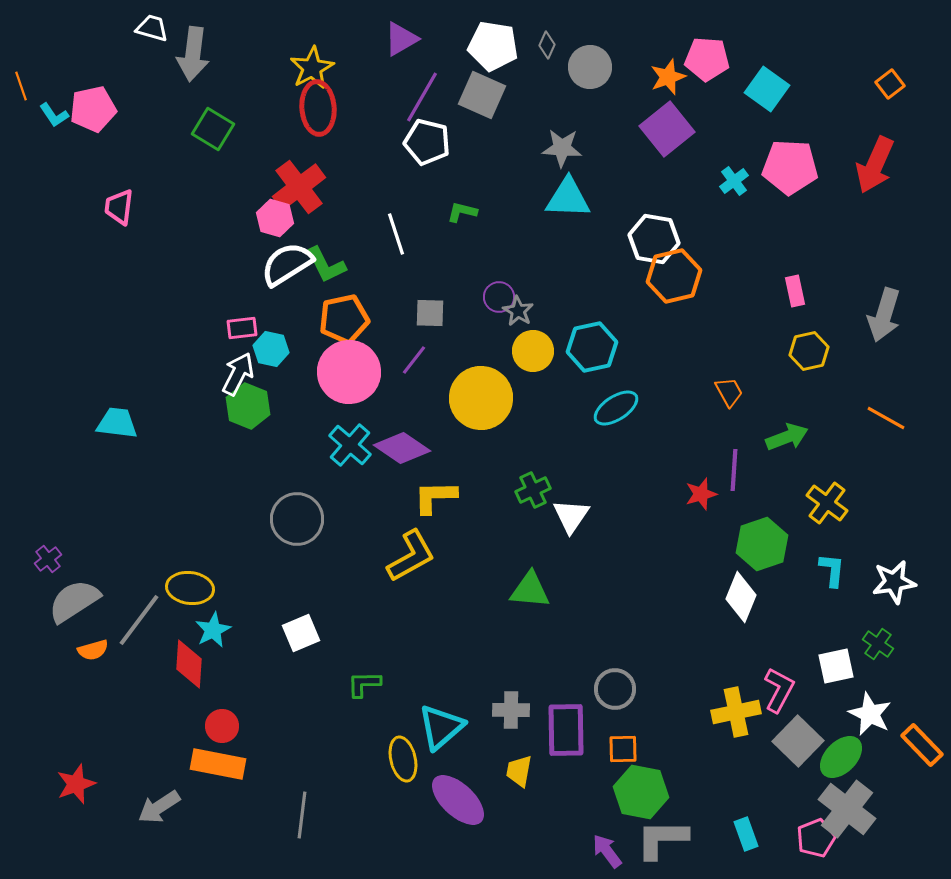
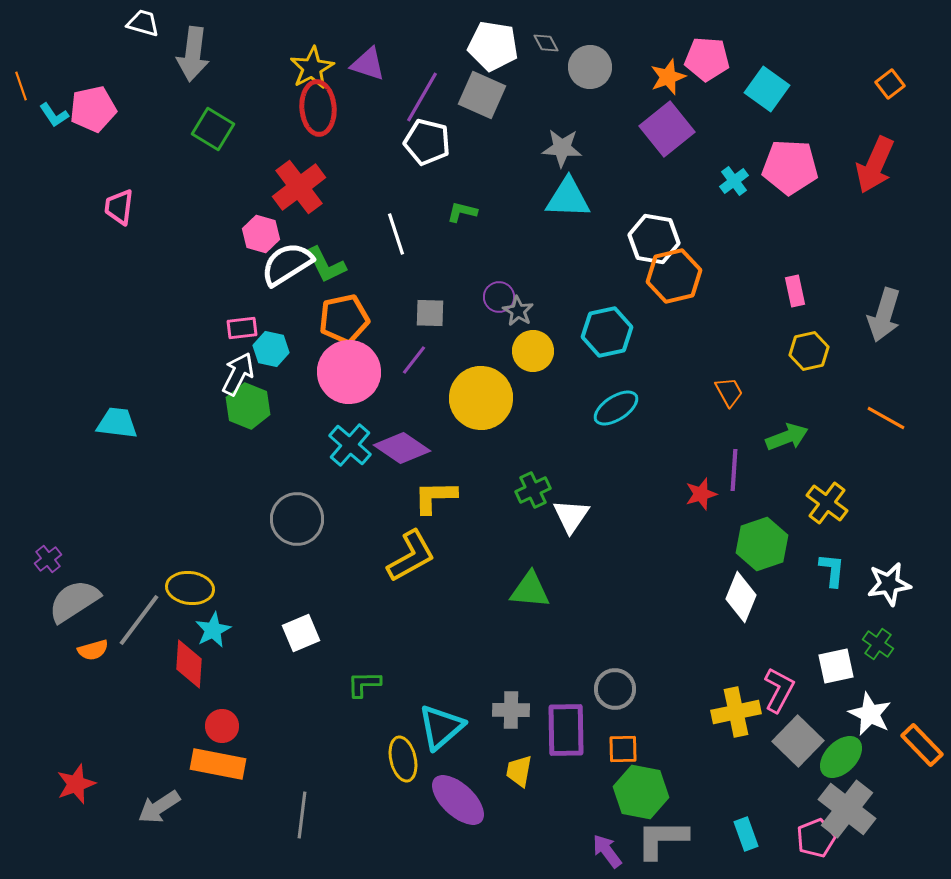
white trapezoid at (152, 28): moved 9 px left, 5 px up
purple triangle at (401, 39): moved 33 px left, 25 px down; rotated 48 degrees clockwise
gray diamond at (547, 45): moved 1 px left, 2 px up; rotated 52 degrees counterclockwise
pink hexagon at (275, 218): moved 14 px left, 16 px down
cyan hexagon at (592, 347): moved 15 px right, 15 px up
white star at (894, 582): moved 5 px left, 2 px down
